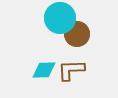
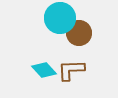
brown circle: moved 2 px right, 1 px up
cyan diamond: rotated 50 degrees clockwise
